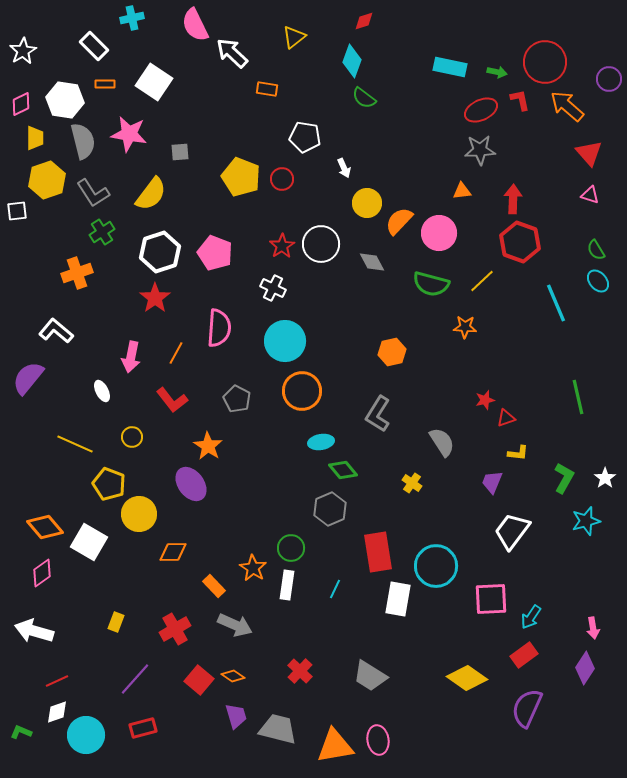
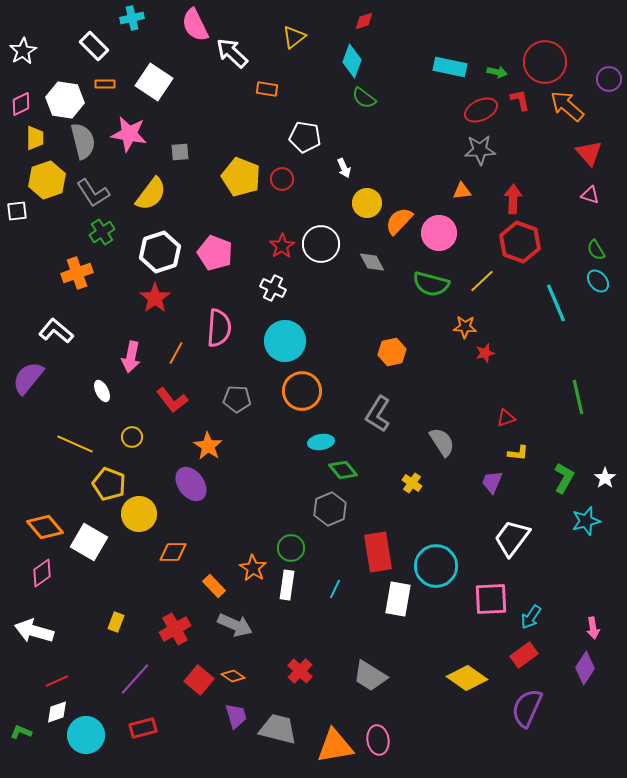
gray pentagon at (237, 399): rotated 24 degrees counterclockwise
red star at (485, 400): moved 47 px up
white trapezoid at (512, 531): moved 7 px down
